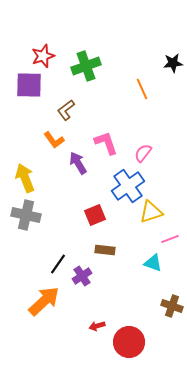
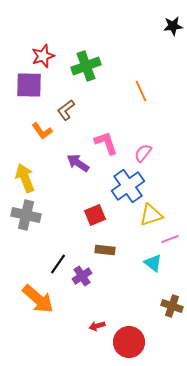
black star: moved 37 px up
orange line: moved 1 px left, 2 px down
orange L-shape: moved 12 px left, 9 px up
purple arrow: rotated 25 degrees counterclockwise
yellow triangle: moved 3 px down
cyan triangle: rotated 18 degrees clockwise
orange arrow: moved 6 px left, 2 px up; rotated 84 degrees clockwise
